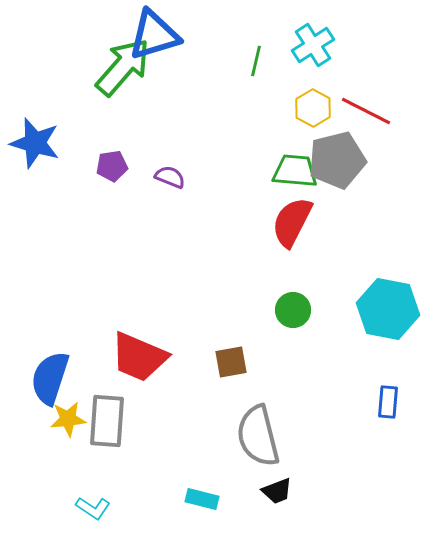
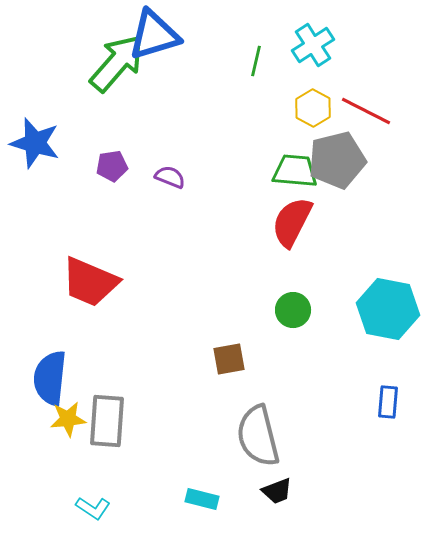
green arrow: moved 6 px left, 4 px up
red trapezoid: moved 49 px left, 75 px up
brown square: moved 2 px left, 3 px up
blue semicircle: rotated 12 degrees counterclockwise
